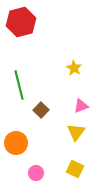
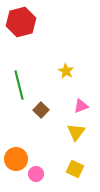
yellow star: moved 8 px left, 3 px down
orange circle: moved 16 px down
pink circle: moved 1 px down
